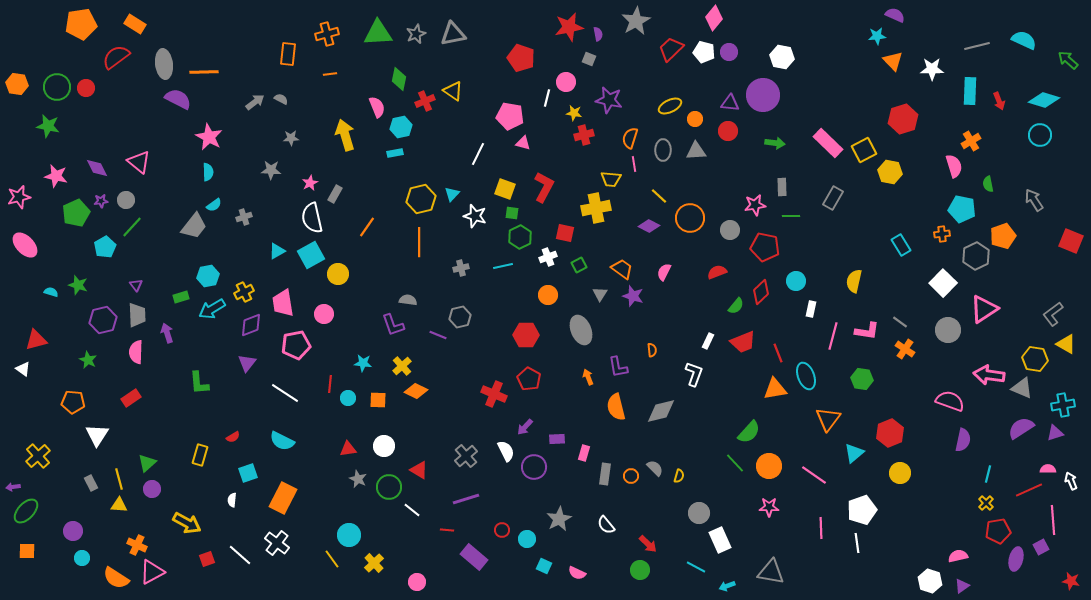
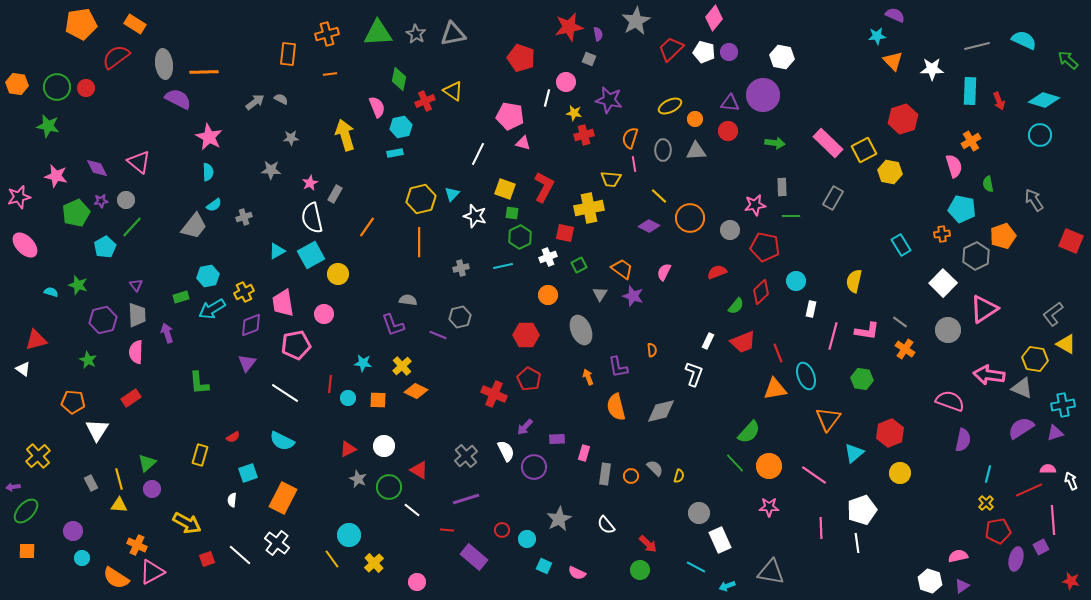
gray star at (416, 34): rotated 18 degrees counterclockwise
yellow cross at (596, 208): moved 7 px left
white triangle at (97, 435): moved 5 px up
red triangle at (348, 449): rotated 18 degrees counterclockwise
